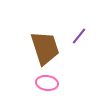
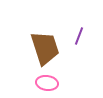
purple line: rotated 18 degrees counterclockwise
